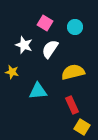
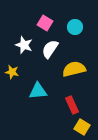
yellow semicircle: moved 1 px right, 3 px up
